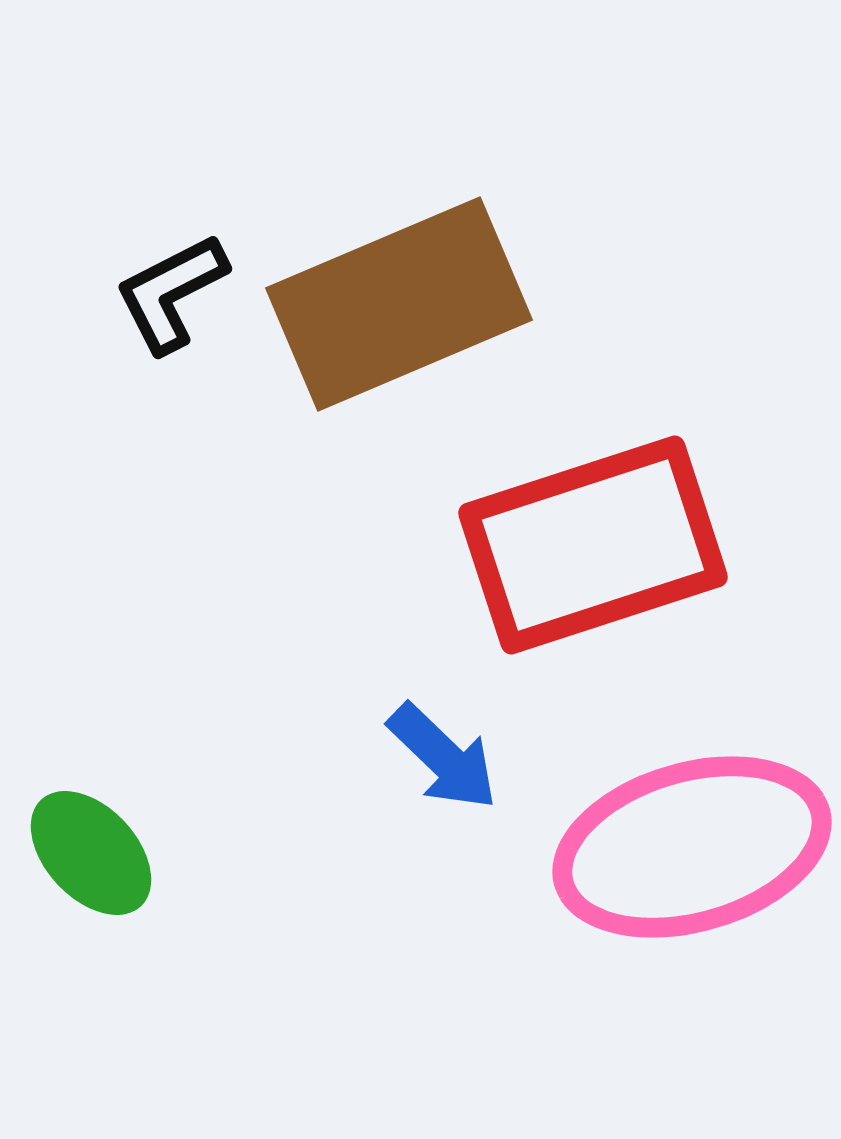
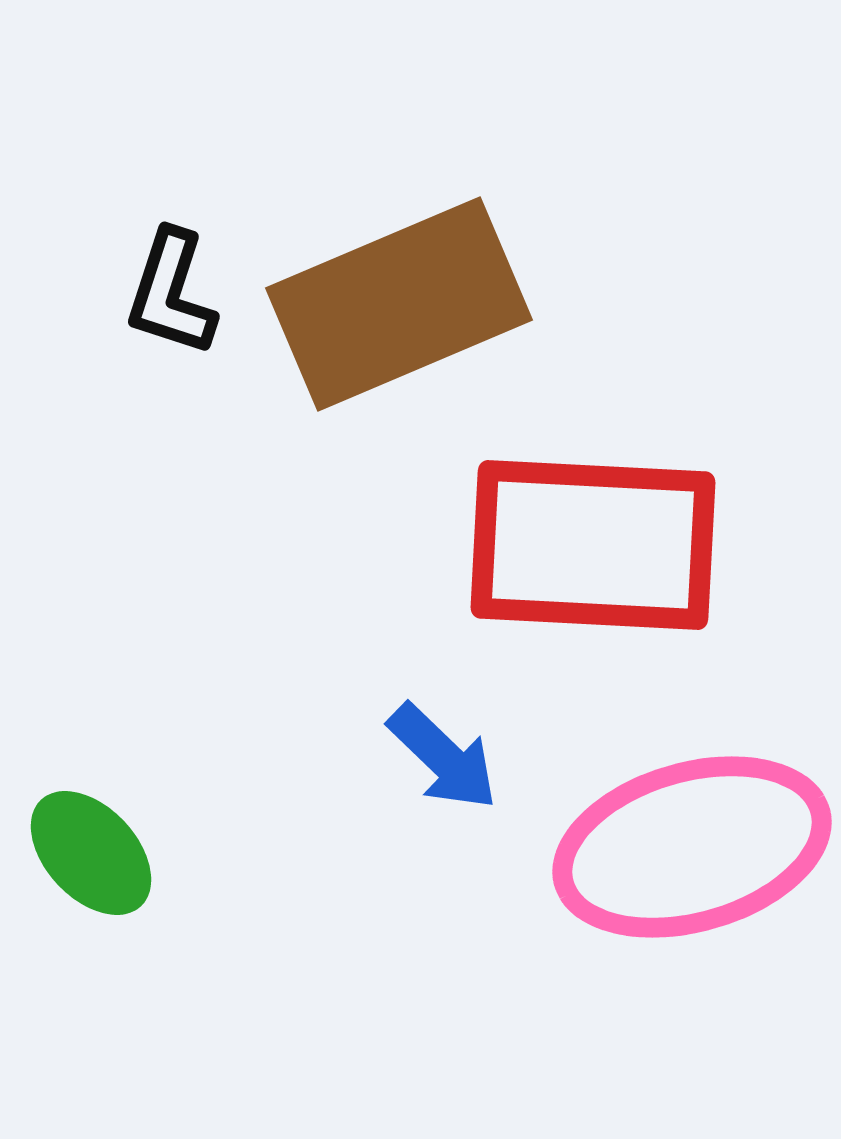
black L-shape: rotated 45 degrees counterclockwise
red rectangle: rotated 21 degrees clockwise
